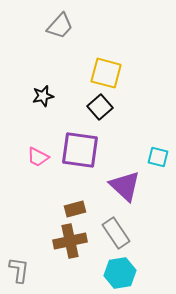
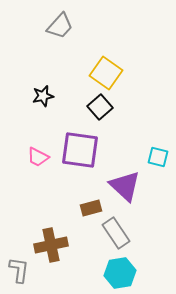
yellow square: rotated 20 degrees clockwise
brown rectangle: moved 16 px right, 1 px up
brown cross: moved 19 px left, 4 px down
